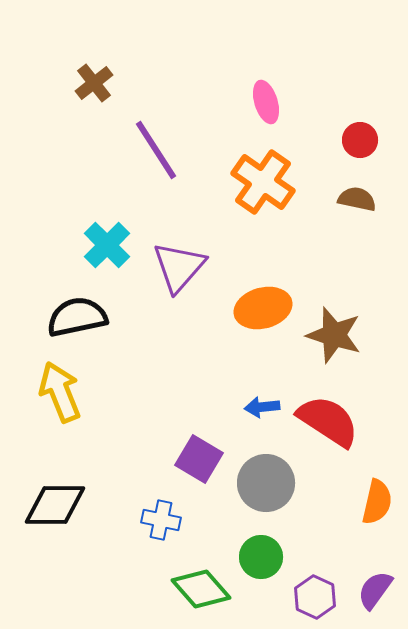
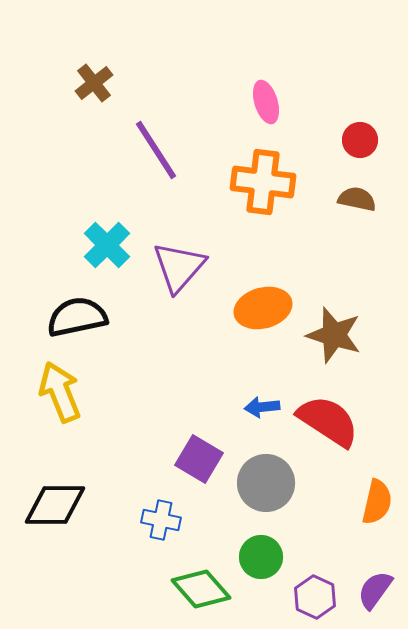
orange cross: rotated 28 degrees counterclockwise
